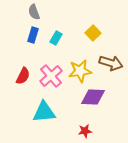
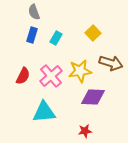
blue rectangle: moved 1 px left
